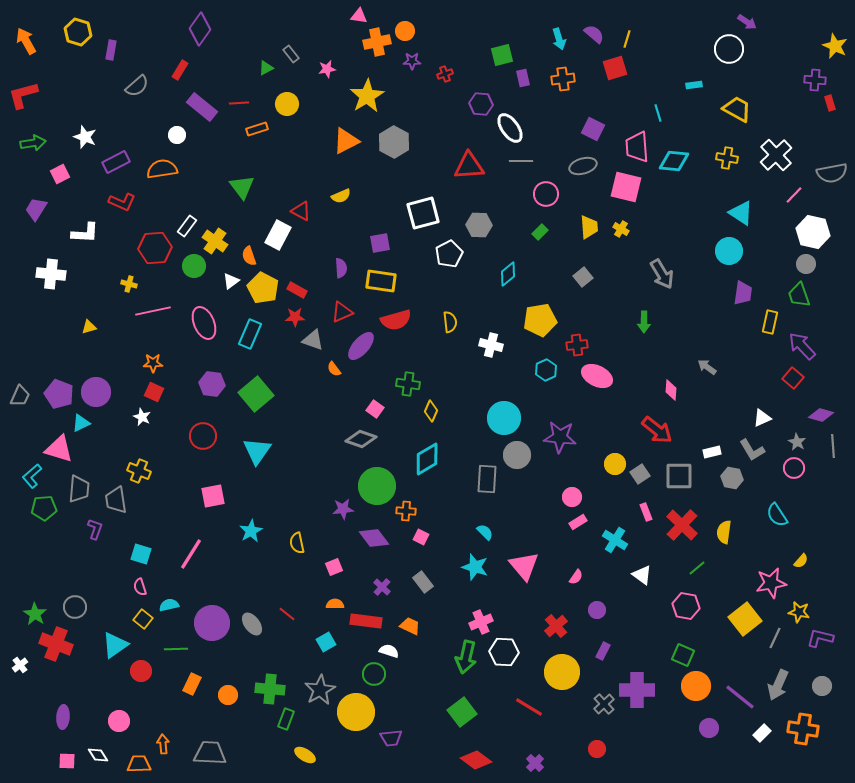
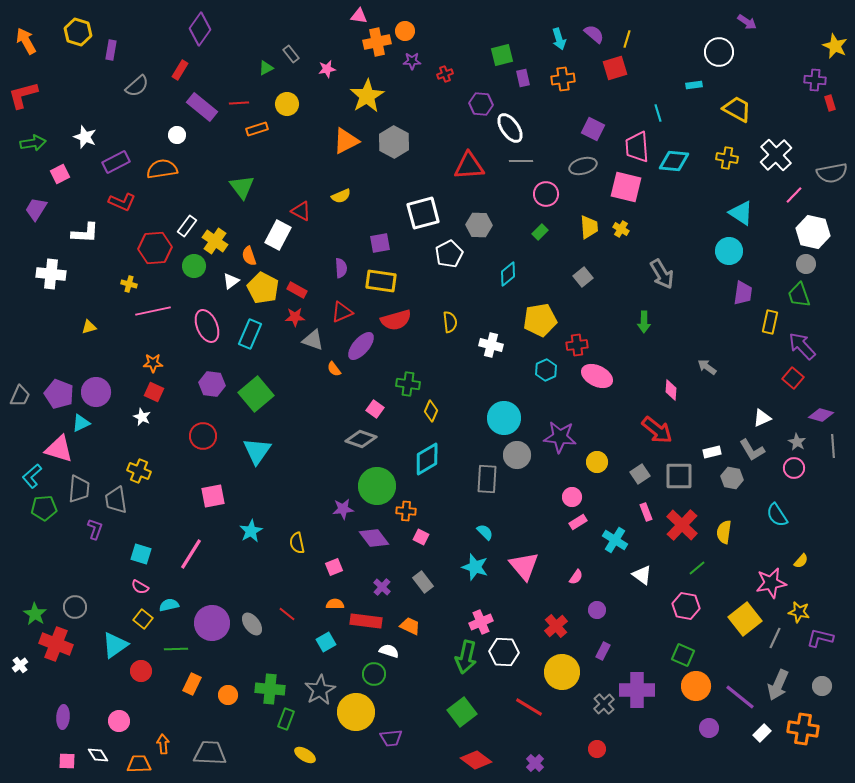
white circle at (729, 49): moved 10 px left, 3 px down
pink ellipse at (204, 323): moved 3 px right, 3 px down
yellow circle at (615, 464): moved 18 px left, 2 px up
pink semicircle at (140, 587): rotated 42 degrees counterclockwise
